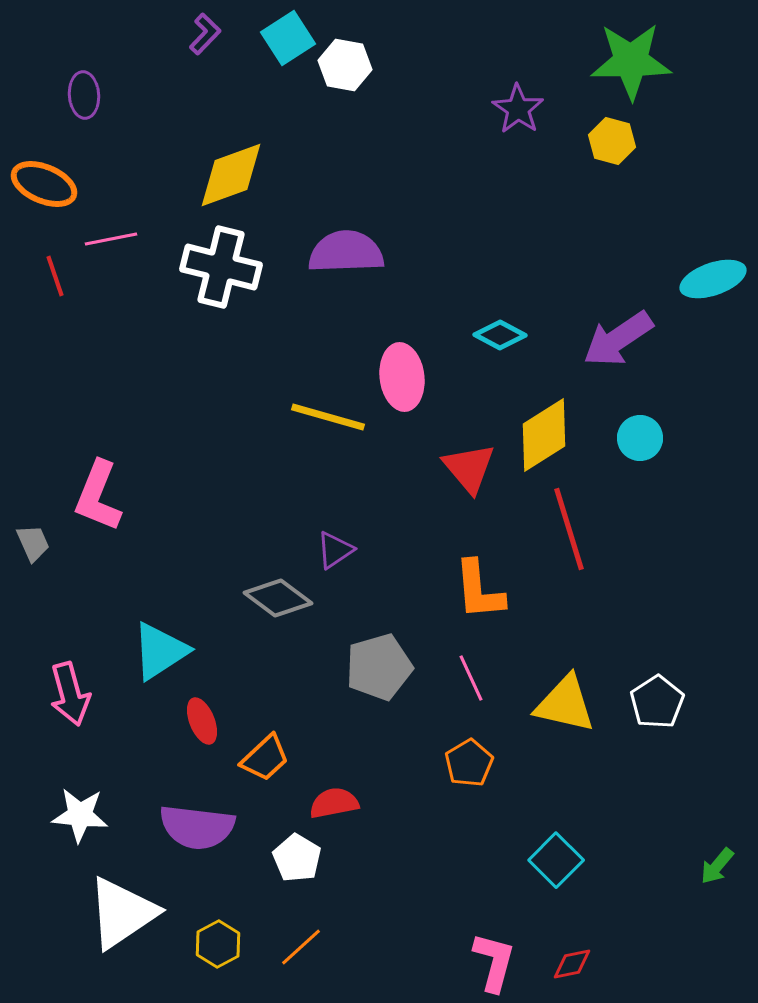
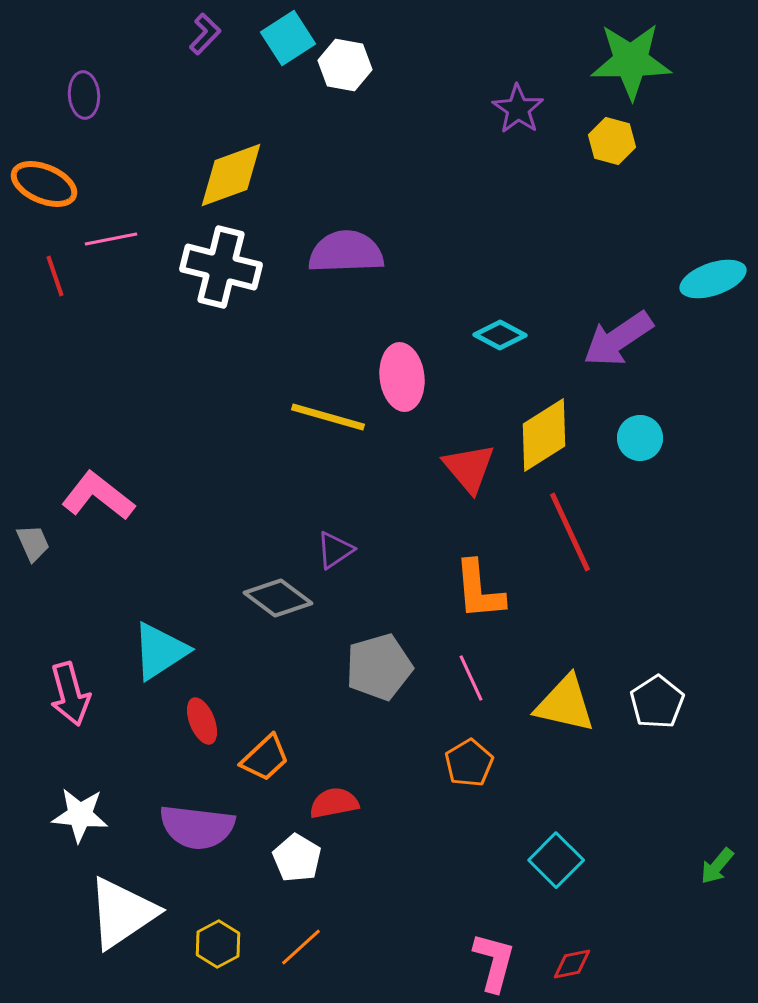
pink L-shape at (98, 496): rotated 106 degrees clockwise
red line at (569, 529): moved 1 px right, 3 px down; rotated 8 degrees counterclockwise
